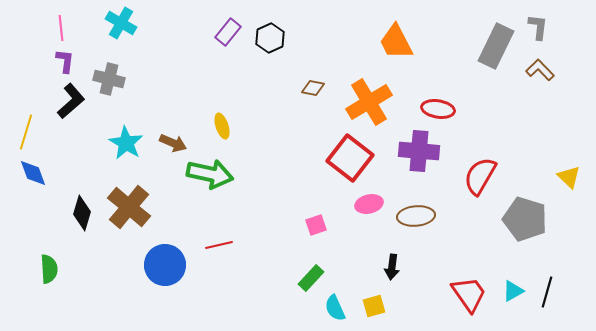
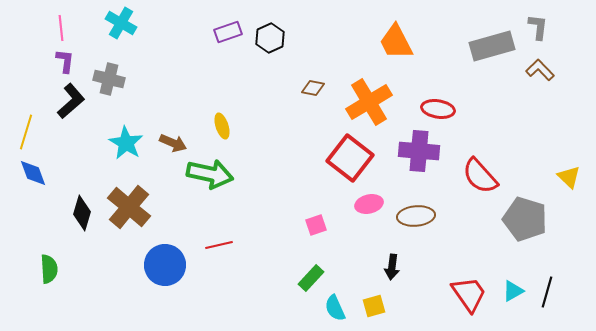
purple rectangle: rotated 32 degrees clockwise
gray rectangle: moved 4 px left; rotated 48 degrees clockwise
red semicircle: rotated 72 degrees counterclockwise
